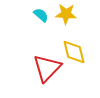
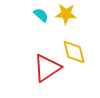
red triangle: rotated 12 degrees clockwise
